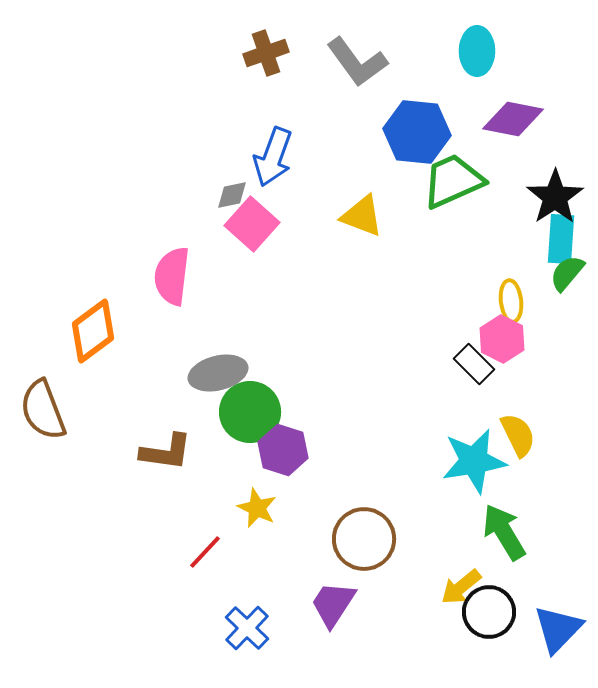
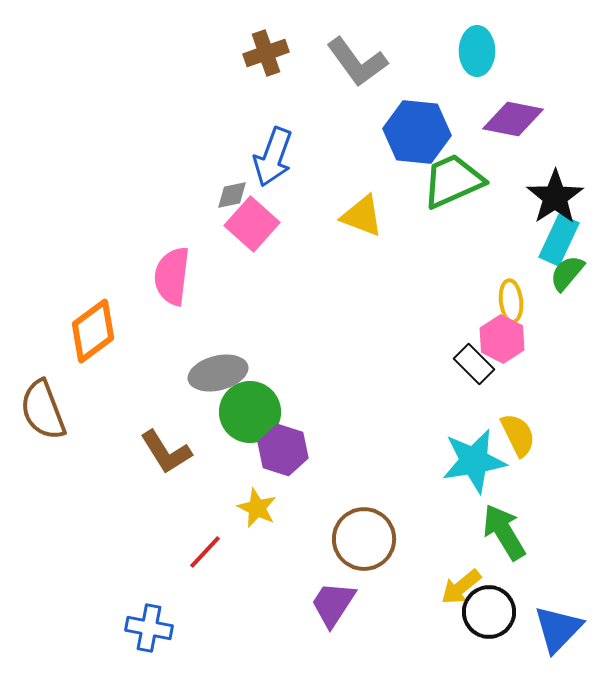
cyan rectangle: moved 2 px left, 1 px down; rotated 21 degrees clockwise
brown L-shape: rotated 50 degrees clockwise
blue cross: moved 98 px left; rotated 33 degrees counterclockwise
